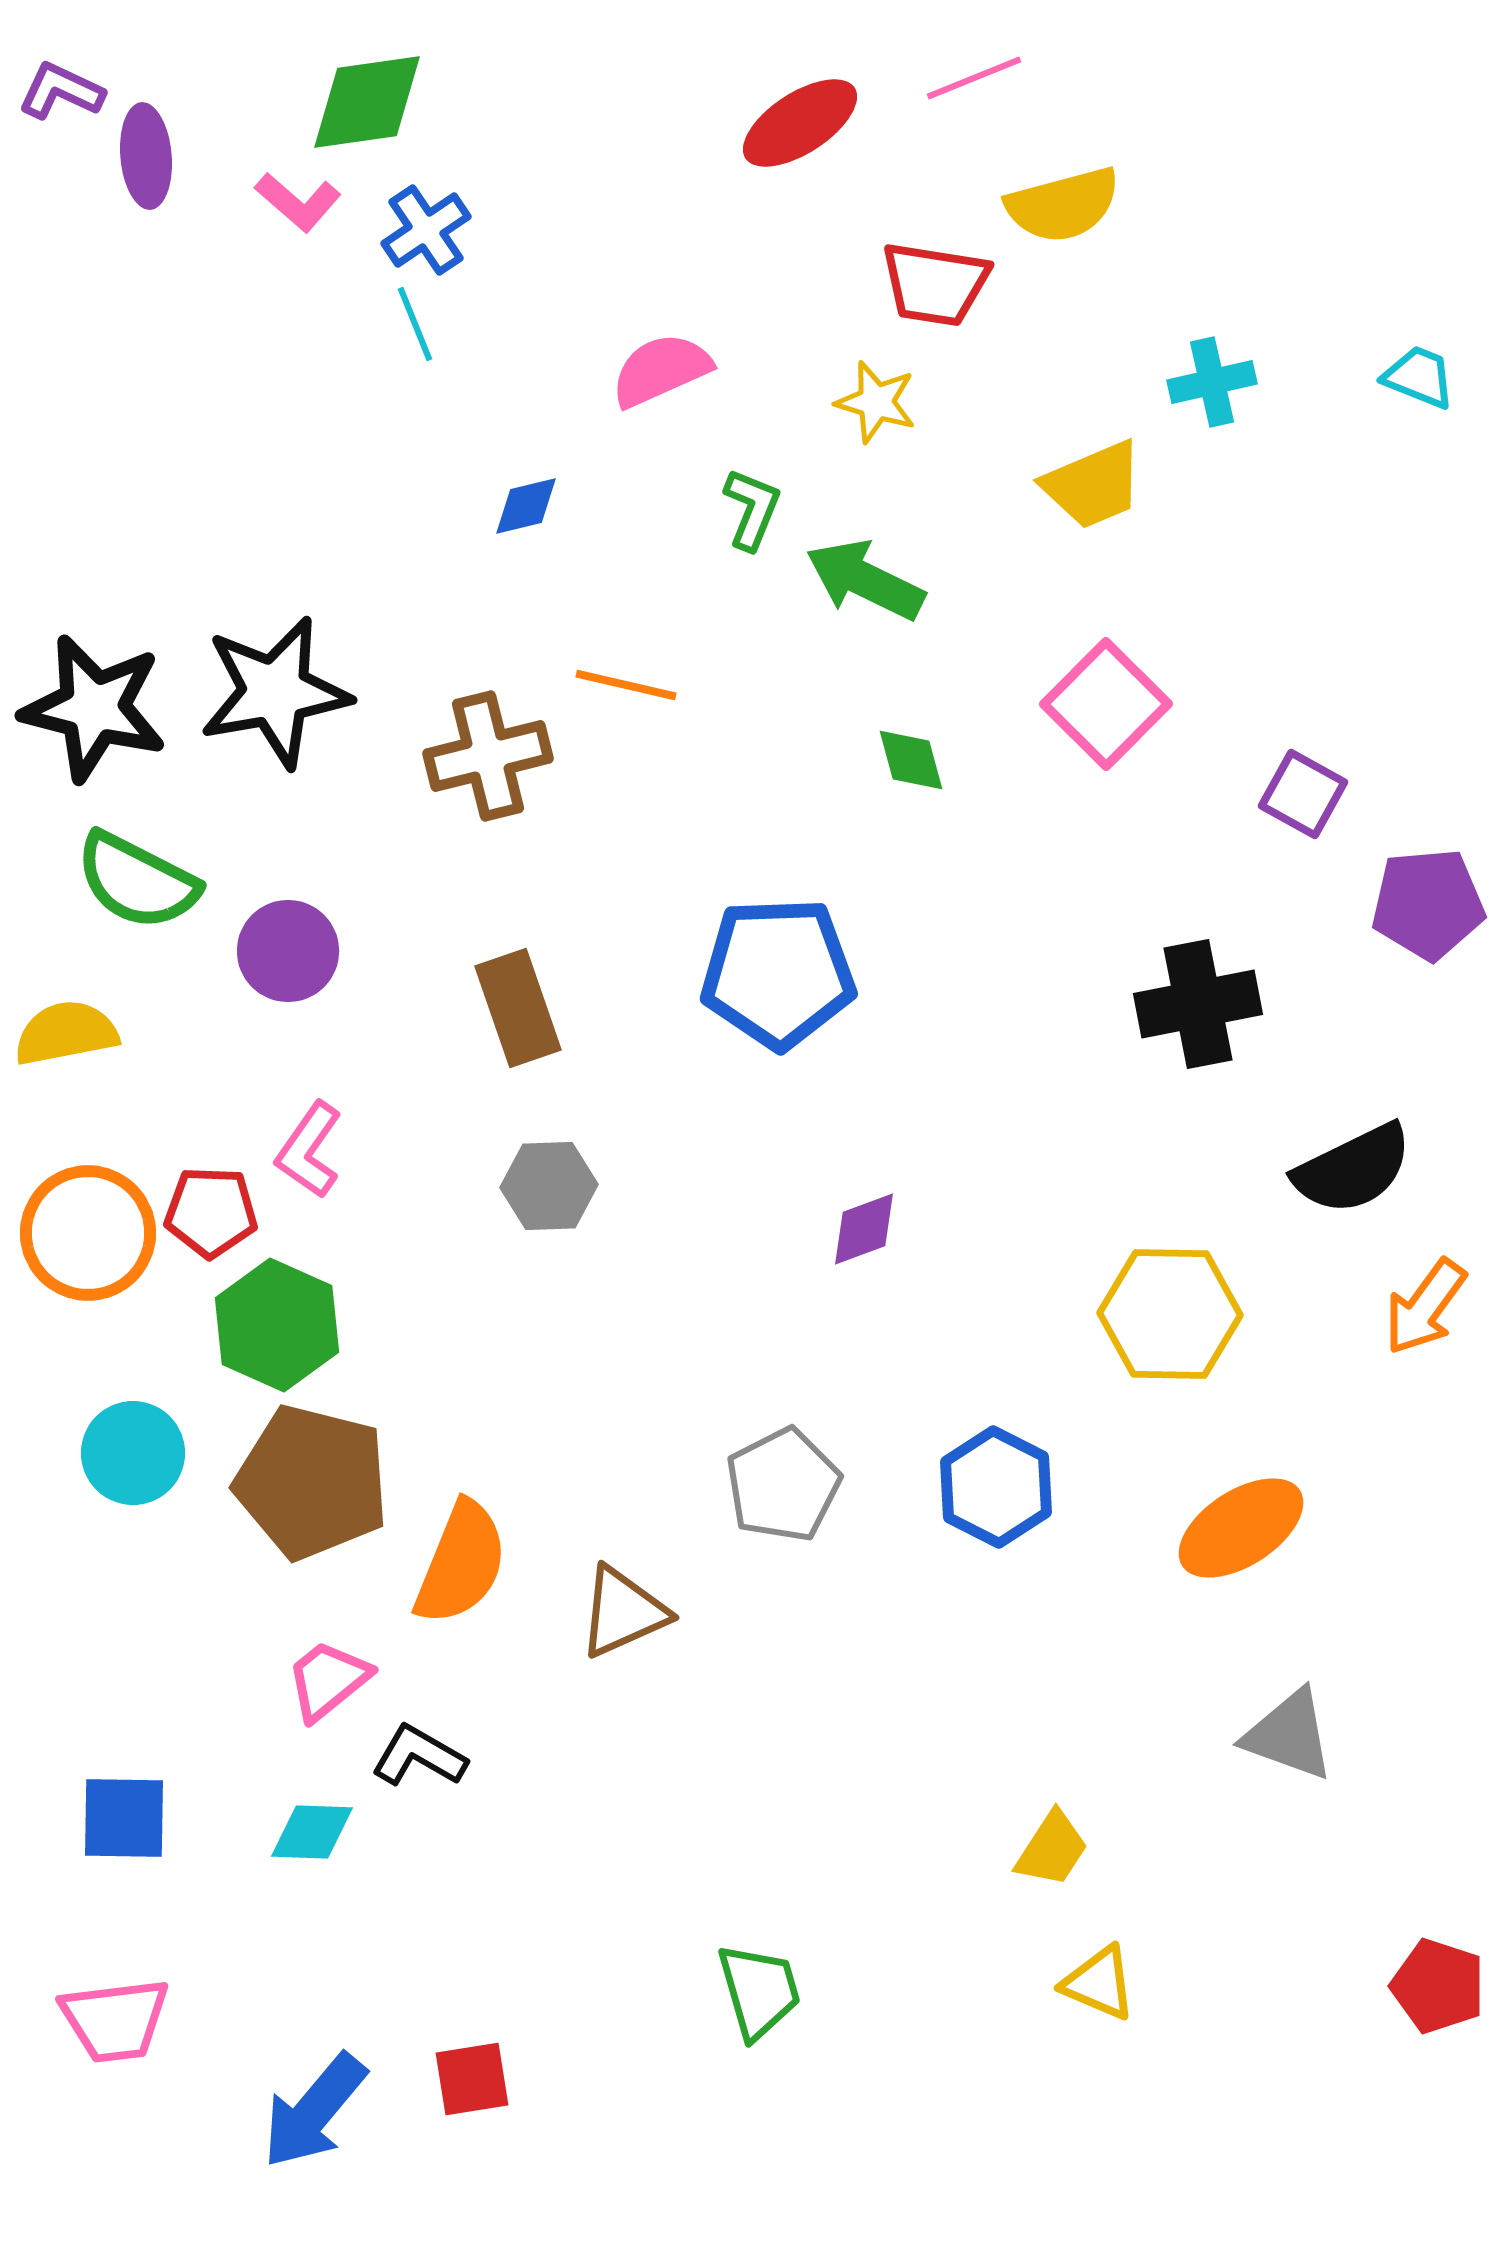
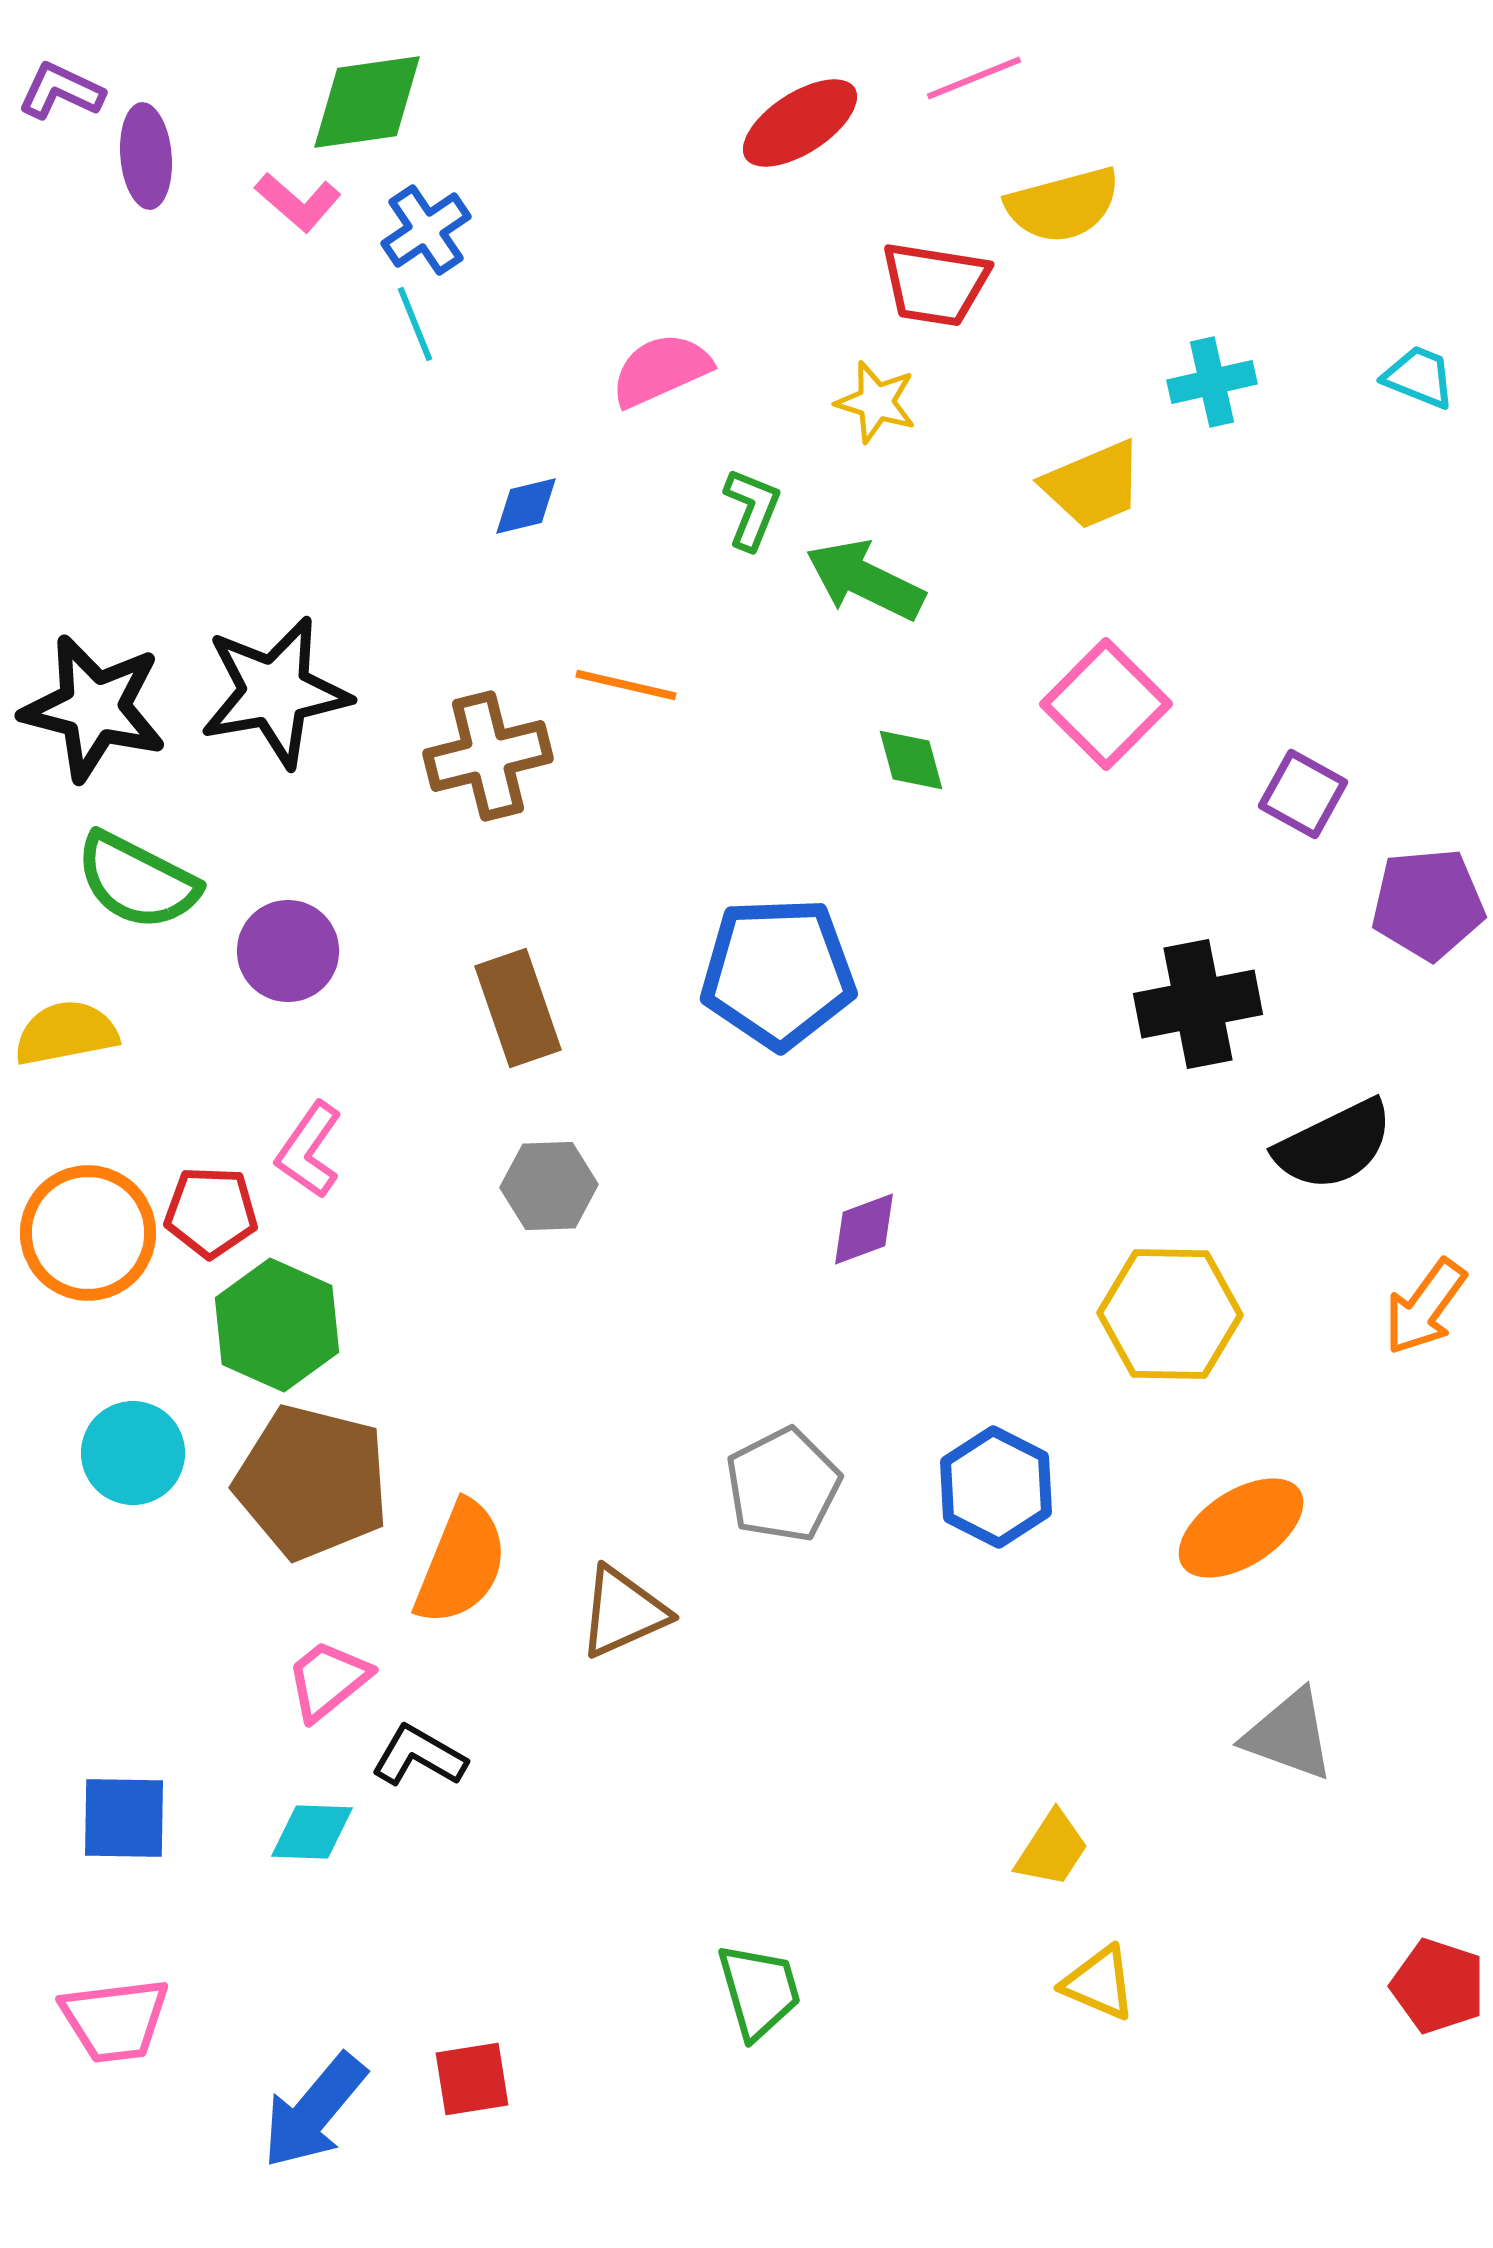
black semicircle at (1353, 1169): moved 19 px left, 24 px up
